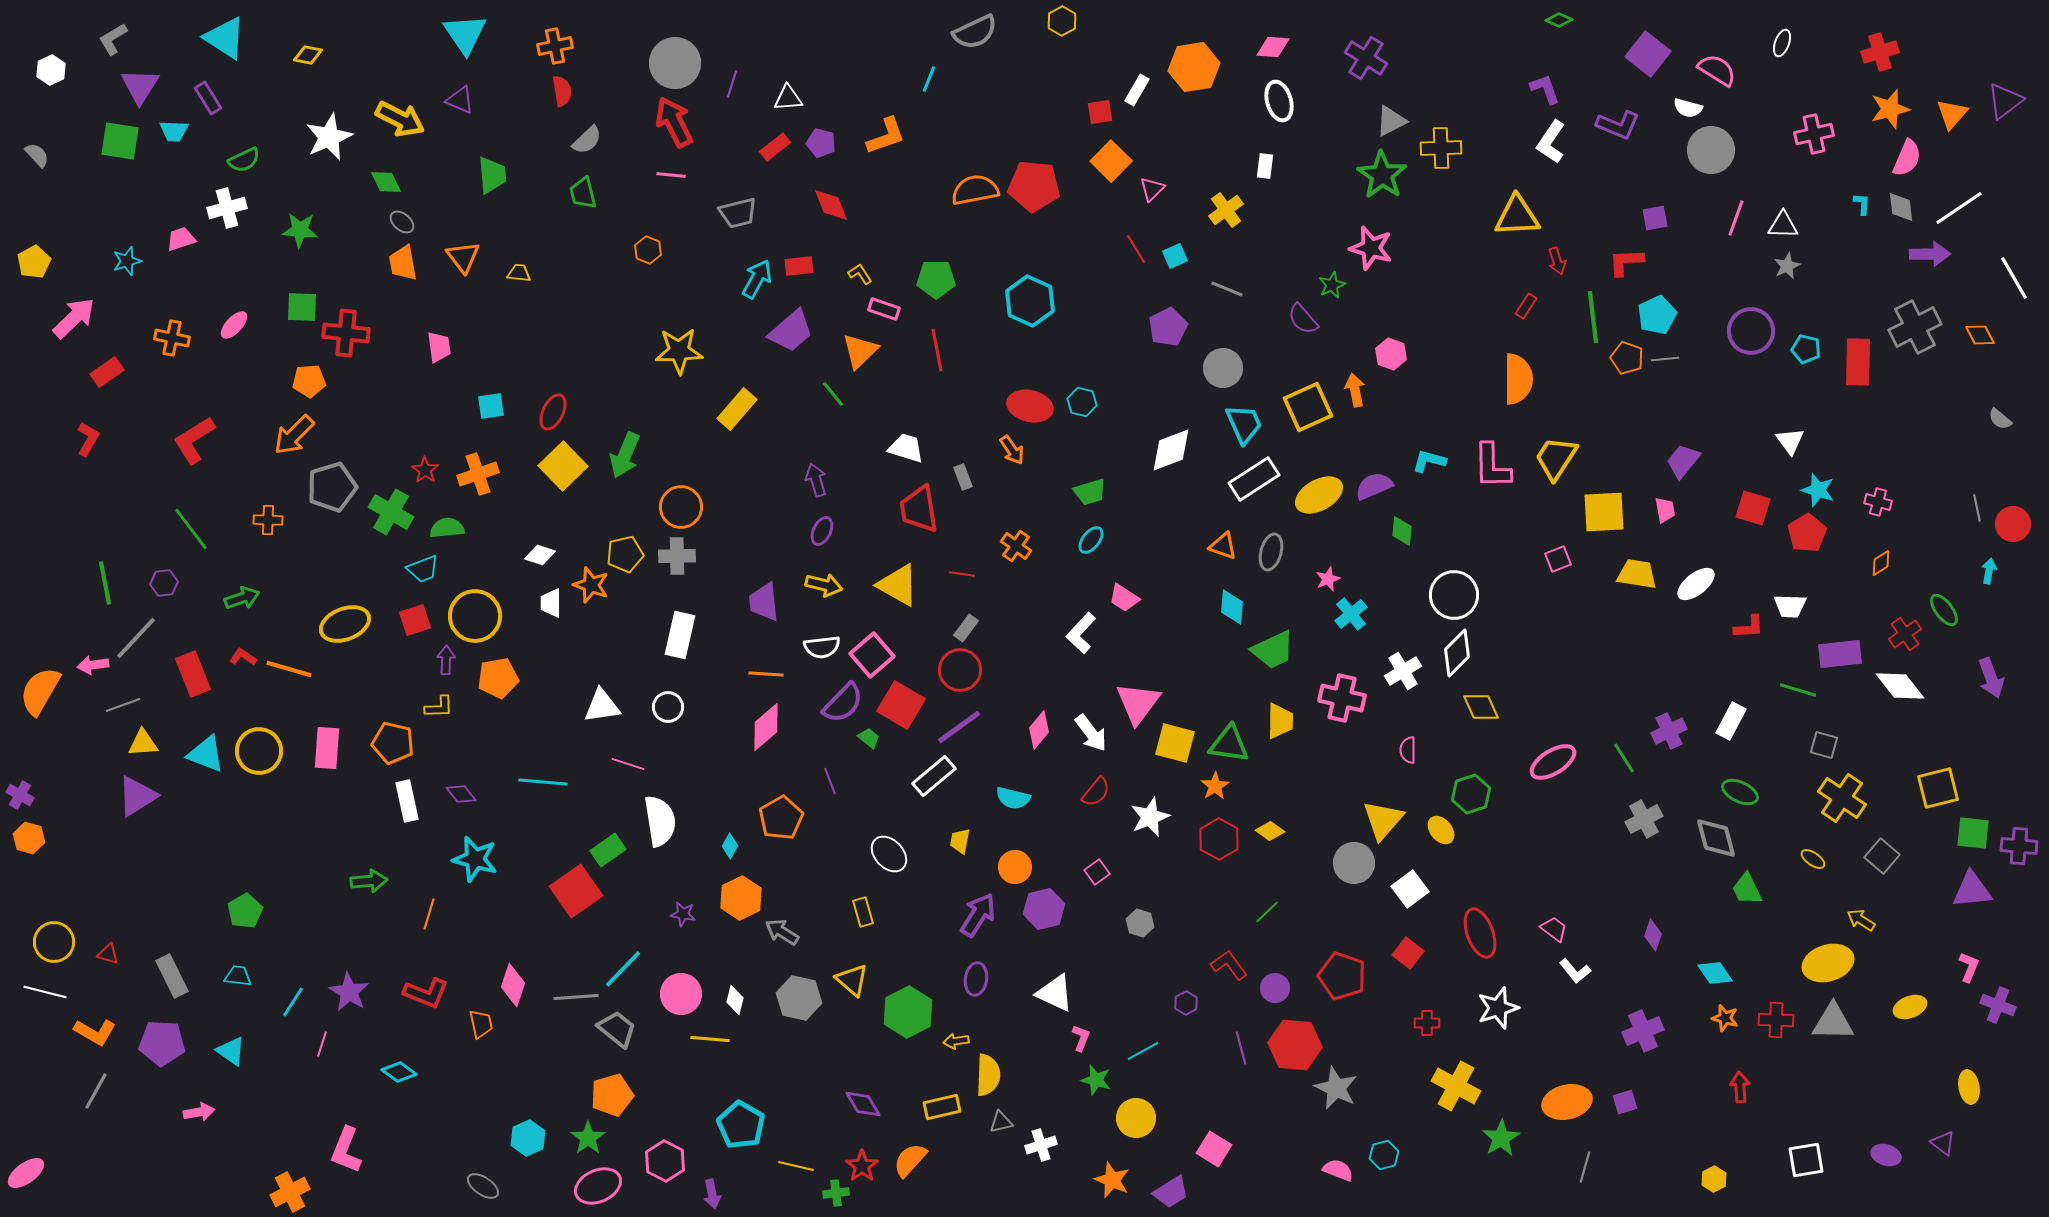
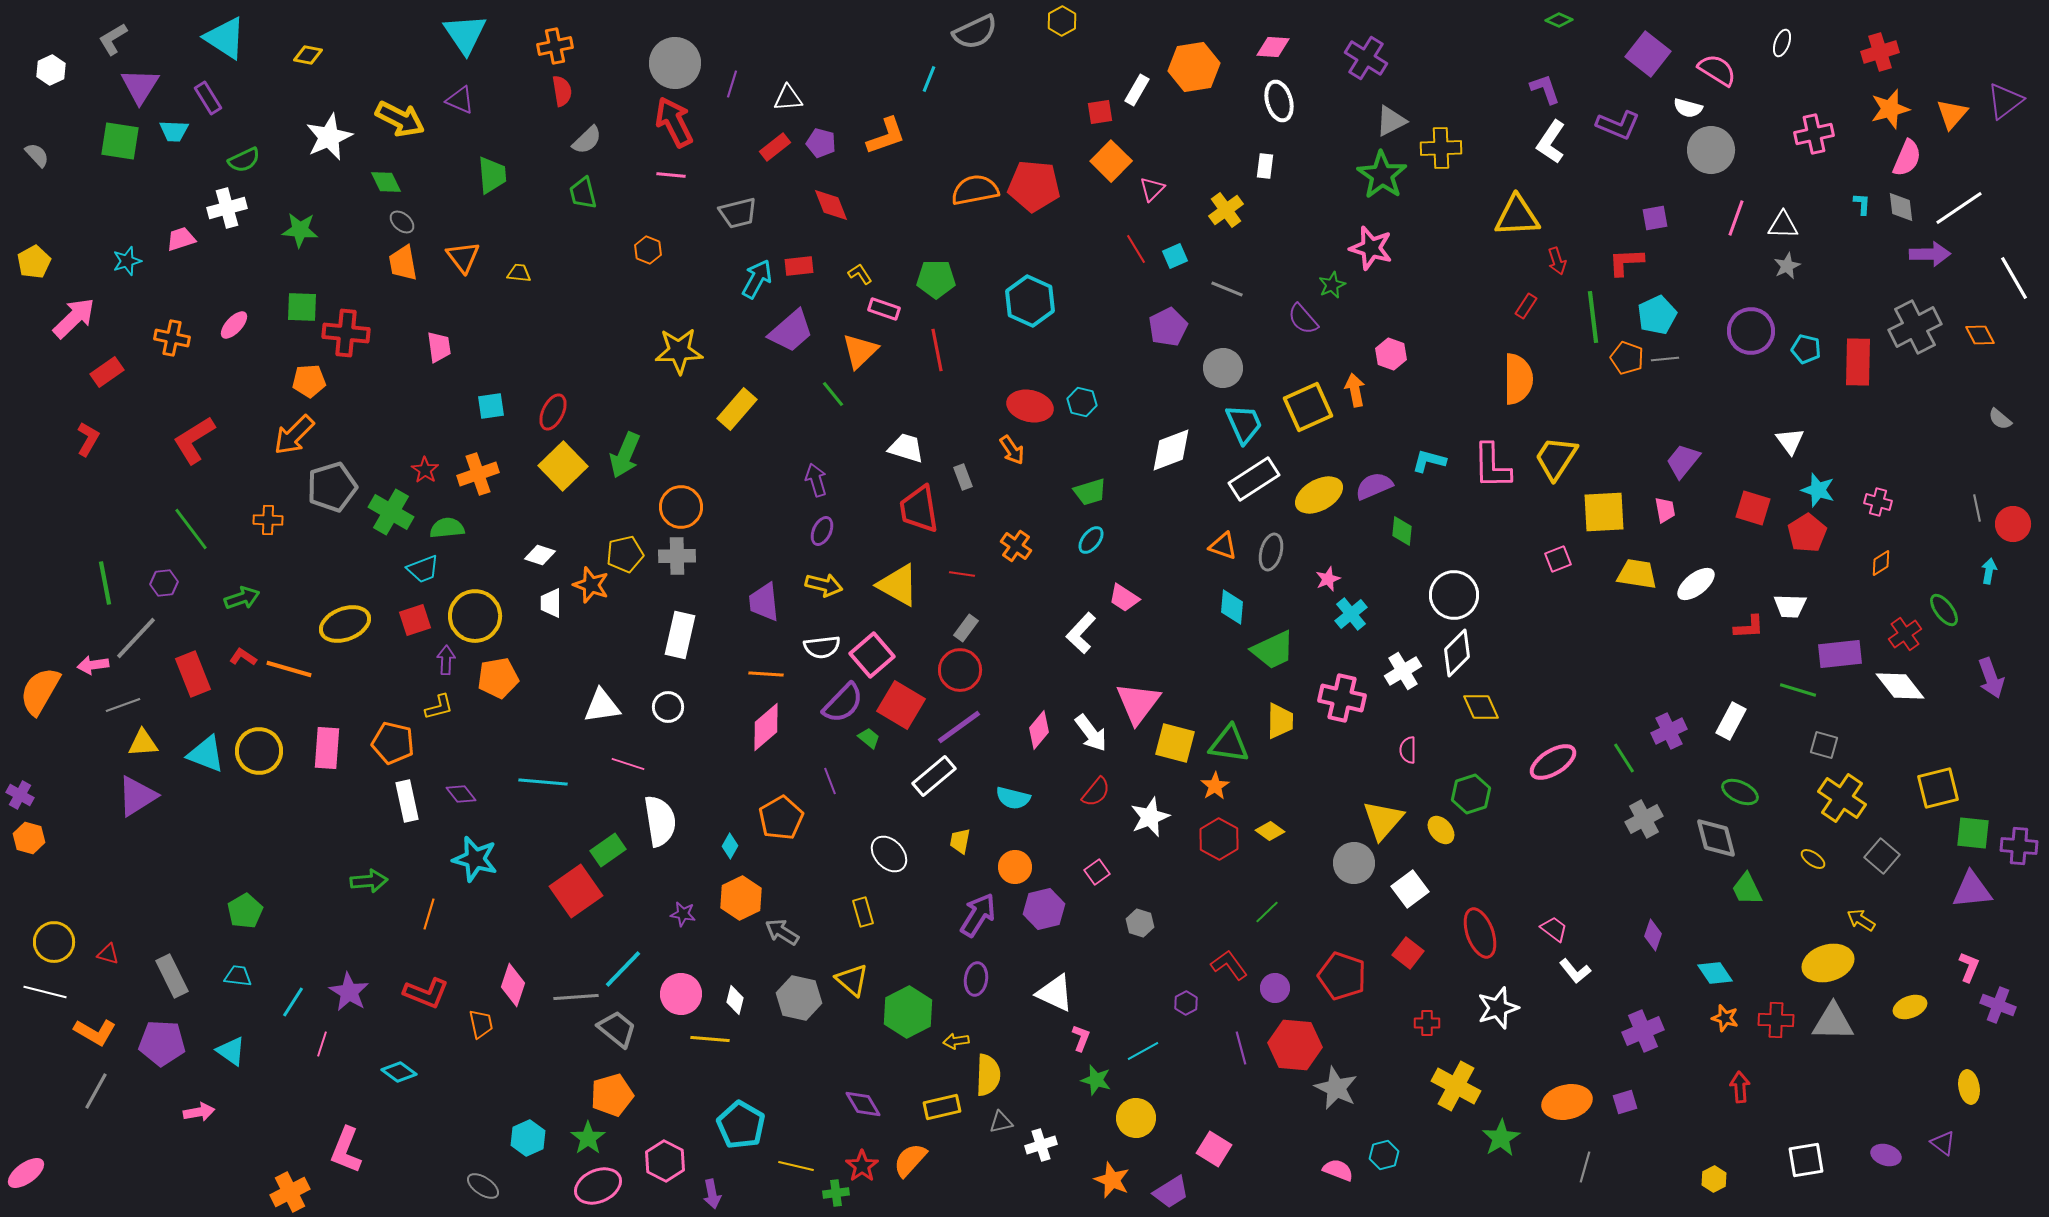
yellow L-shape at (439, 707): rotated 12 degrees counterclockwise
